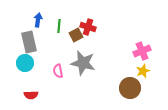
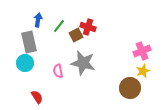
green line: rotated 32 degrees clockwise
red semicircle: moved 6 px right, 2 px down; rotated 120 degrees counterclockwise
